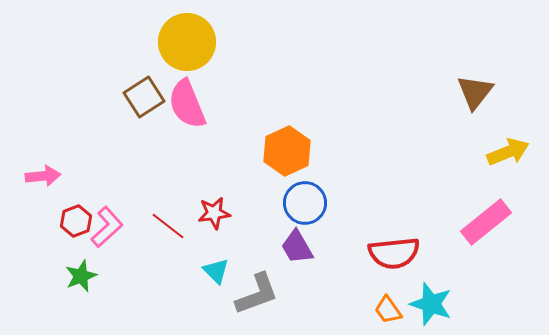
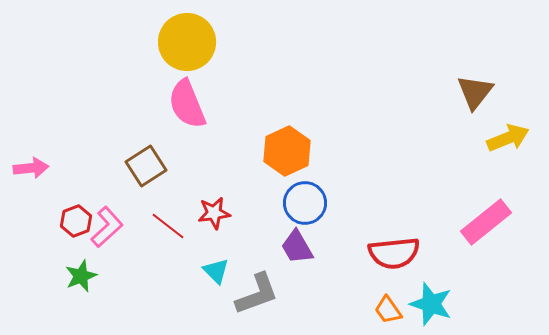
brown square: moved 2 px right, 69 px down
yellow arrow: moved 14 px up
pink arrow: moved 12 px left, 8 px up
